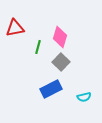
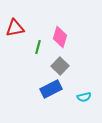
gray square: moved 1 px left, 4 px down
